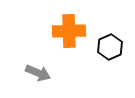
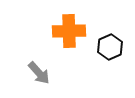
gray arrow: moved 1 px right; rotated 25 degrees clockwise
